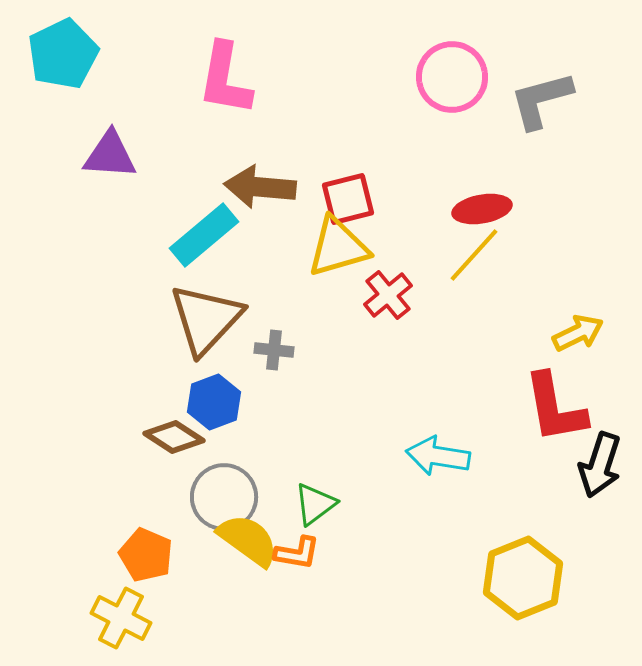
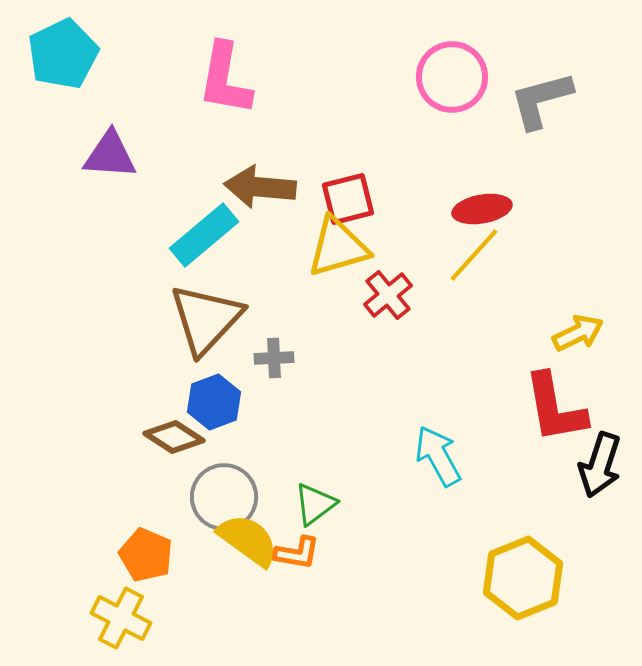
gray cross: moved 8 px down; rotated 9 degrees counterclockwise
cyan arrow: rotated 52 degrees clockwise
